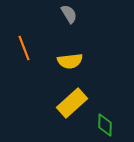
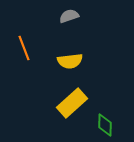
gray semicircle: moved 2 px down; rotated 78 degrees counterclockwise
